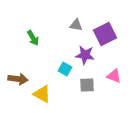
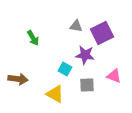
gray triangle: moved 1 px down
purple square: moved 3 px left, 1 px up
yellow triangle: moved 13 px right
